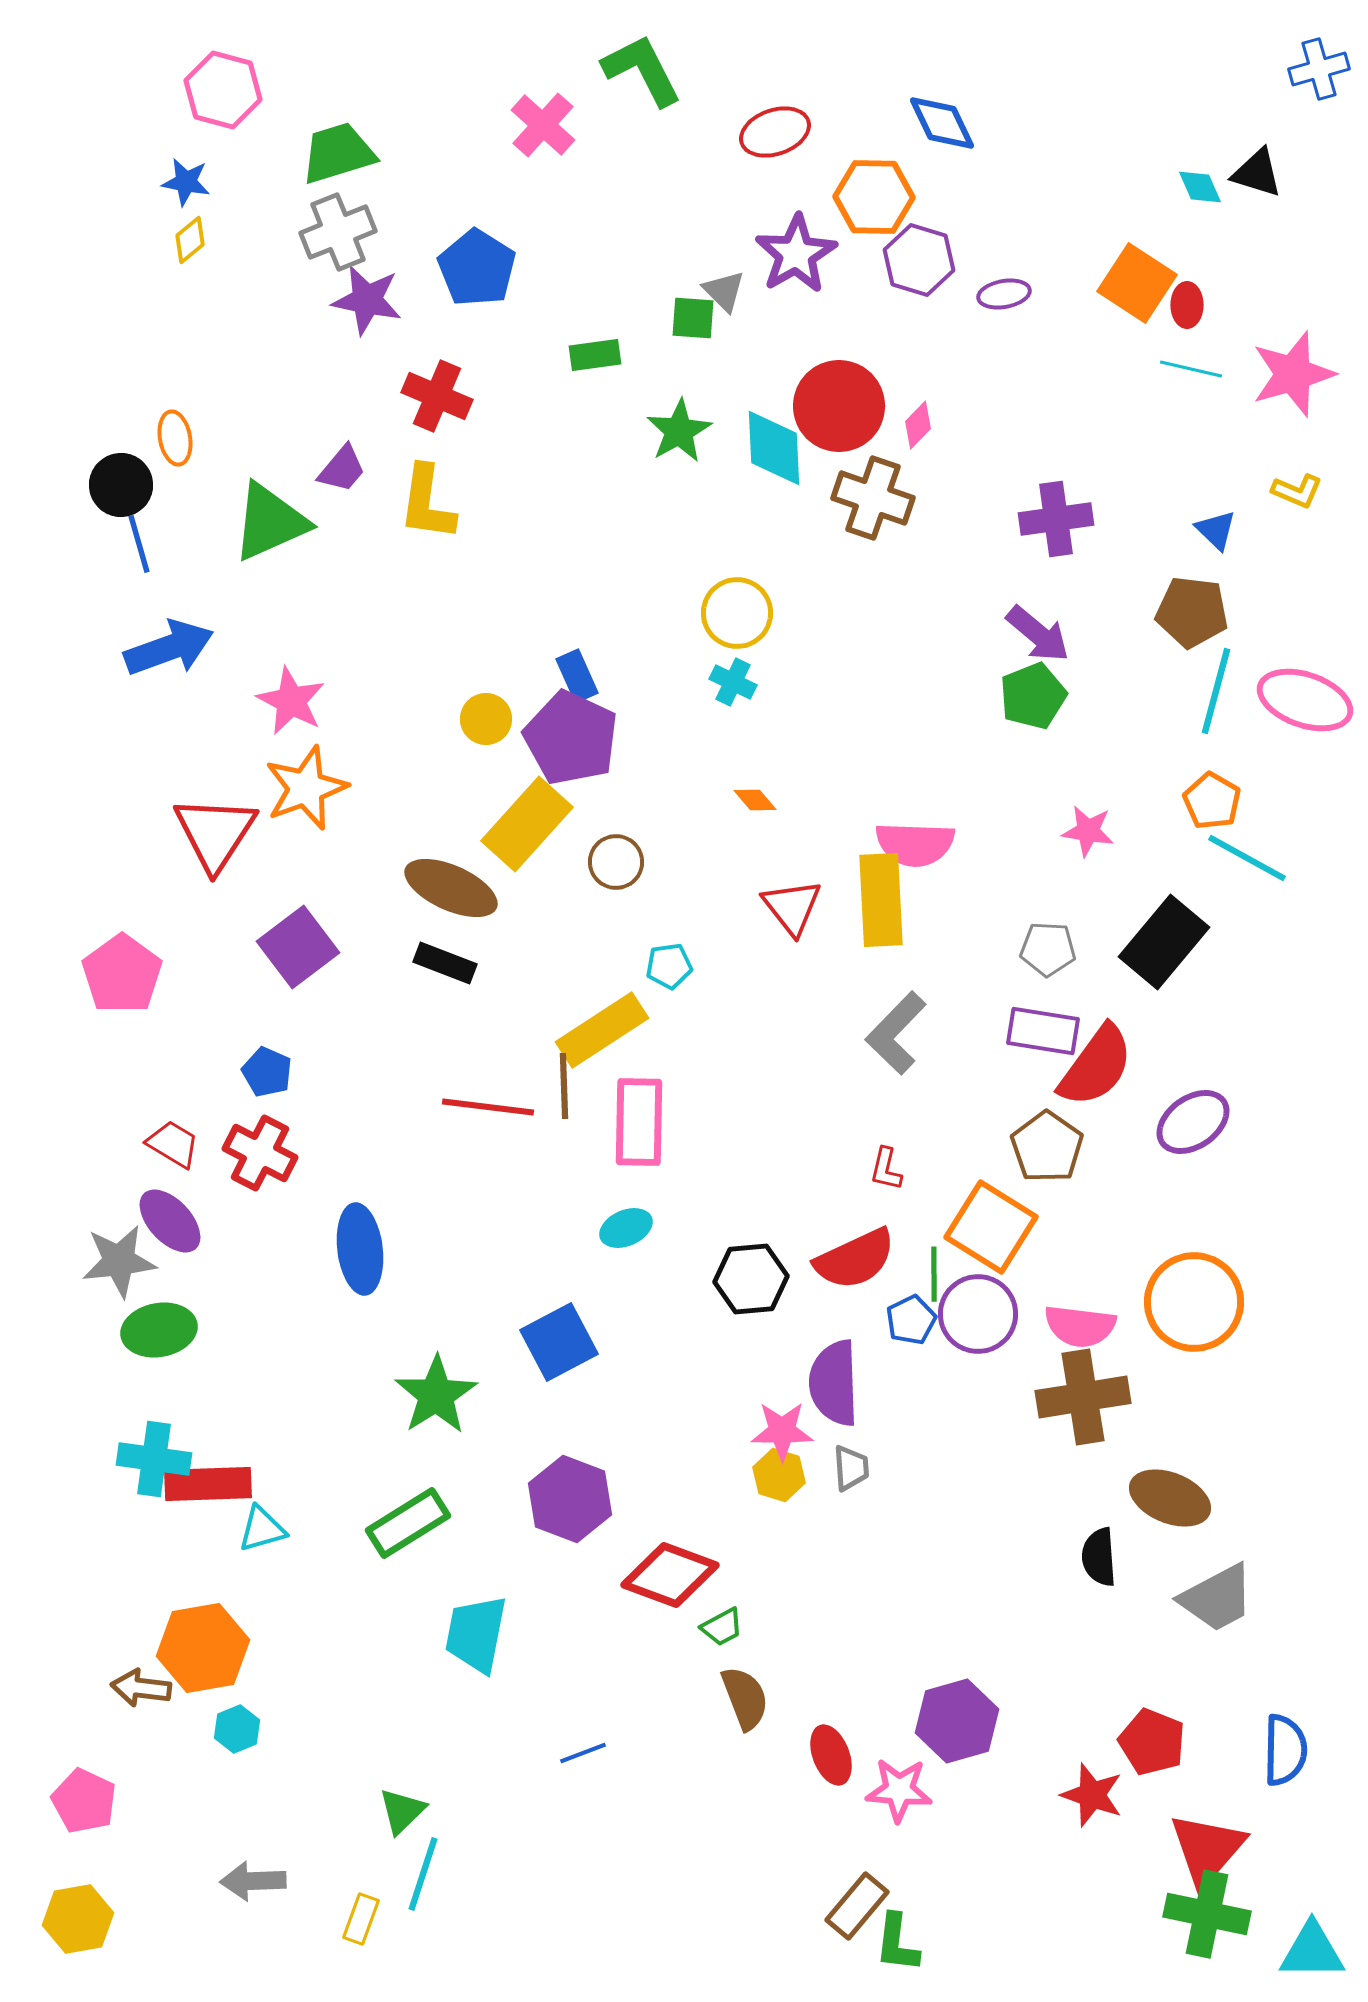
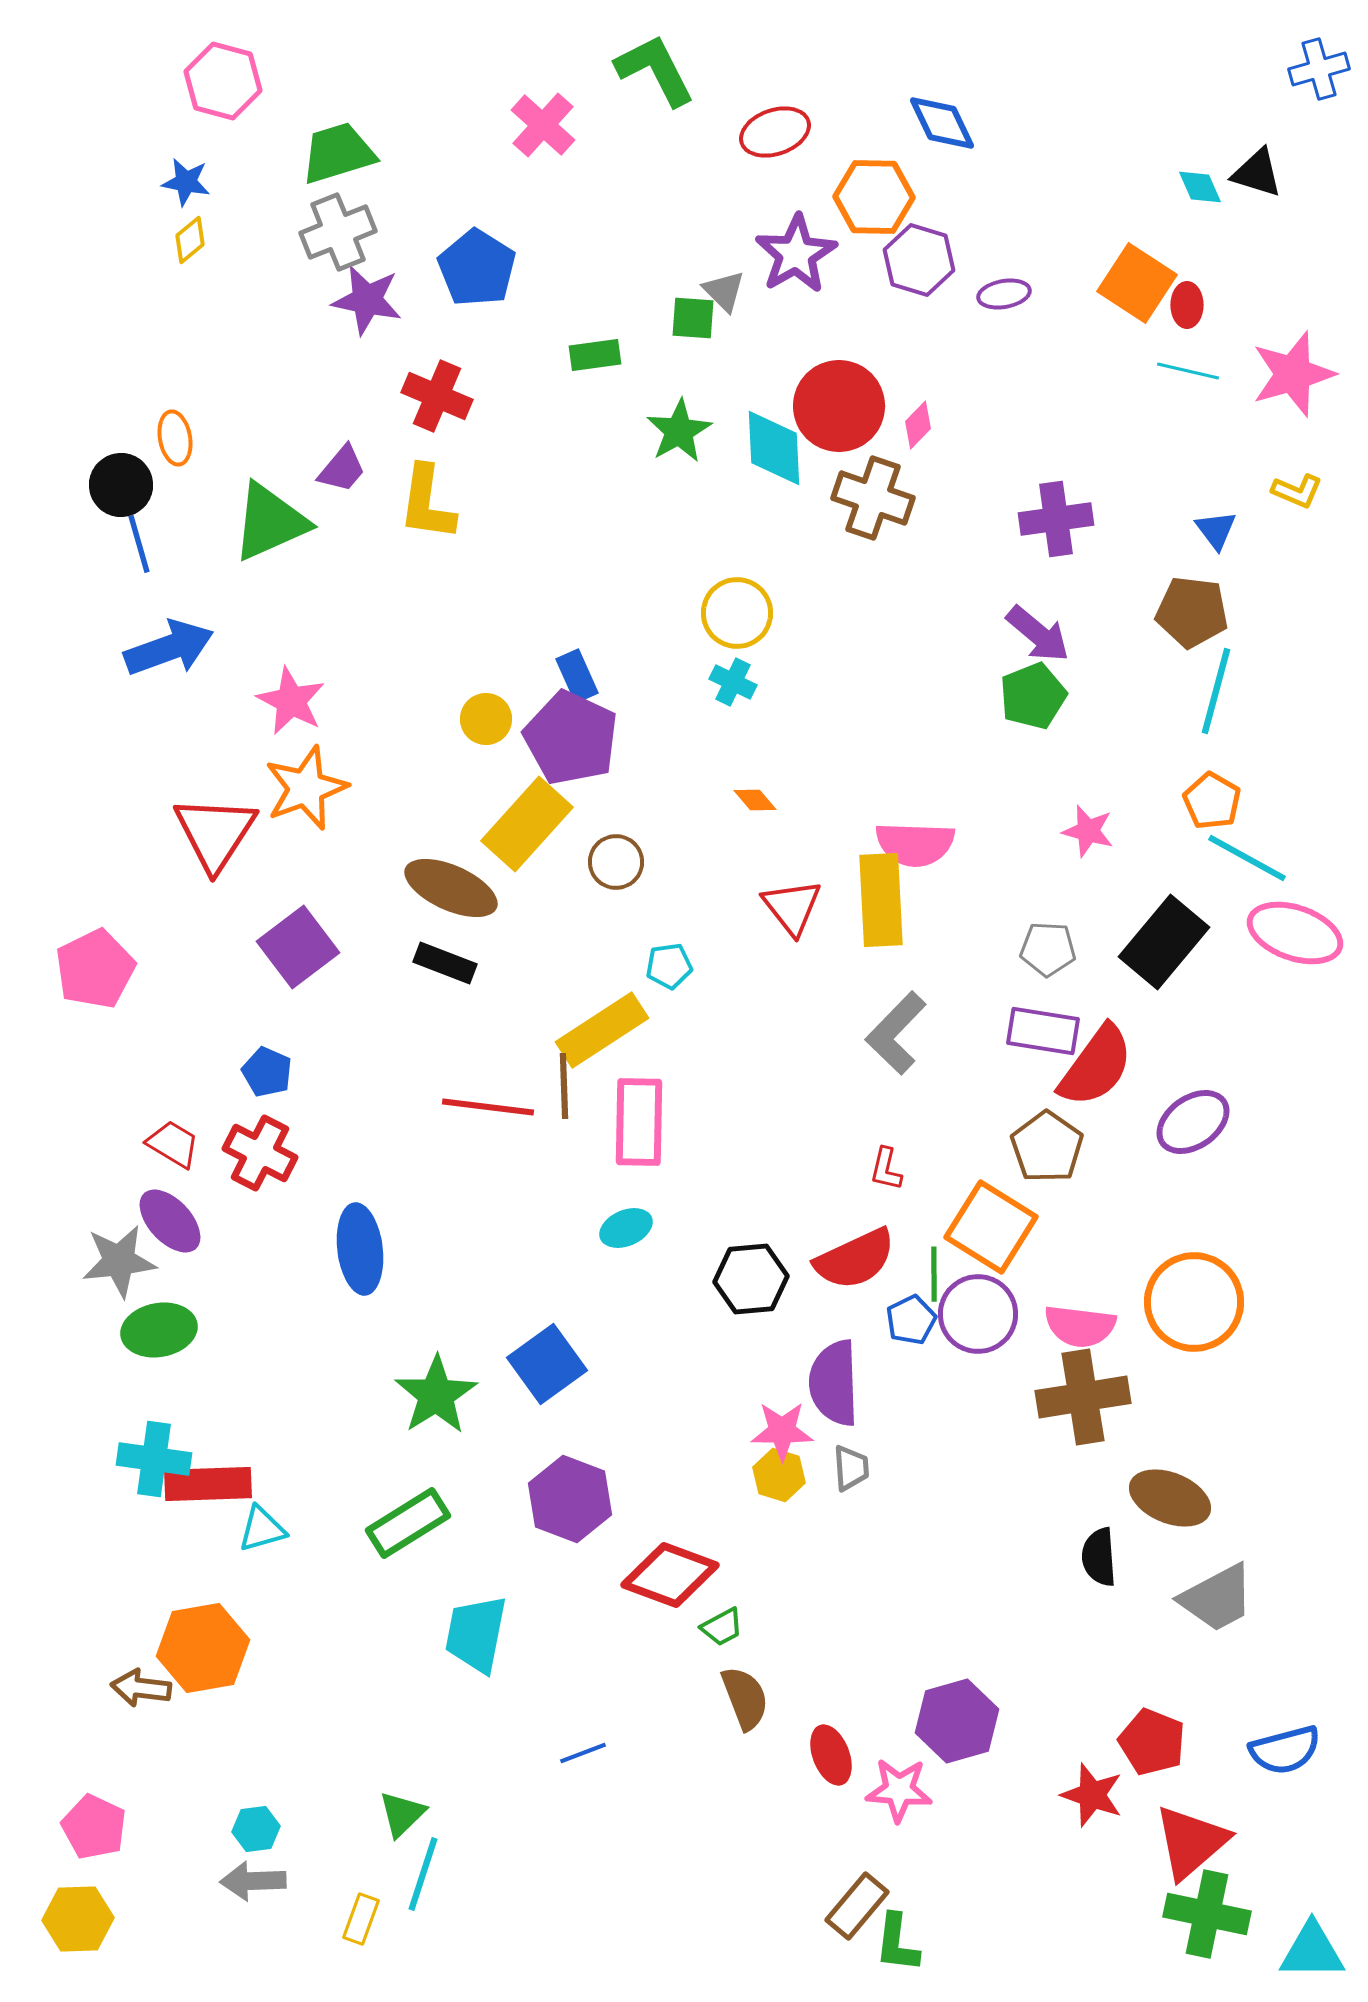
green L-shape at (642, 70): moved 13 px right
pink hexagon at (223, 90): moved 9 px up
cyan line at (1191, 369): moved 3 px left, 2 px down
blue triangle at (1216, 530): rotated 9 degrees clockwise
pink ellipse at (1305, 700): moved 10 px left, 233 px down
pink star at (1088, 831): rotated 6 degrees clockwise
pink pentagon at (122, 974): moved 27 px left, 5 px up; rotated 10 degrees clockwise
blue square at (559, 1342): moved 12 px left, 22 px down; rotated 8 degrees counterclockwise
cyan hexagon at (237, 1729): moved 19 px right, 100 px down; rotated 15 degrees clockwise
blue semicircle at (1285, 1750): rotated 74 degrees clockwise
pink pentagon at (84, 1801): moved 10 px right, 26 px down
green triangle at (402, 1811): moved 3 px down
red triangle at (1207, 1849): moved 16 px left, 7 px up; rotated 8 degrees clockwise
yellow hexagon at (78, 1919): rotated 8 degrees clockwise
